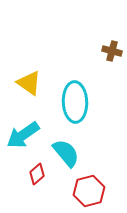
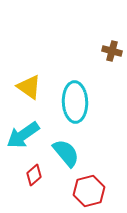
yellow triangle: moved 4 px down
red diamond: moved 3 px left, 1 px down
